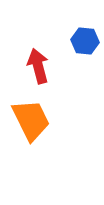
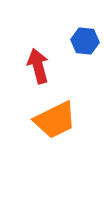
orange trapezoid: moved 24 px right; rotated 90 degrees clockwise
